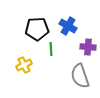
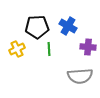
black pentagon: moved 2 px up
green line: moved 2 px left
yellow cross: moved 7 px left, 16 px up
gray semicircle: rotated 75 degrees counterclockwise
